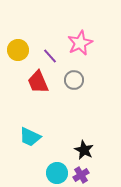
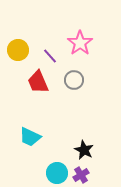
pink star: rotated 10 degrees counterclockwise
